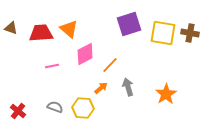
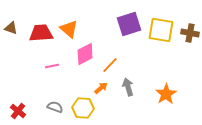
yellow square: moved 2 px left, 3 px up
